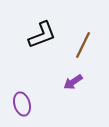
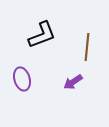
brown line: moved 4 px right, 2 px down; rotated 20 degrees counterclockwise
purple ellipse: moved 25 px up
